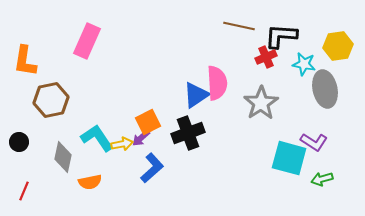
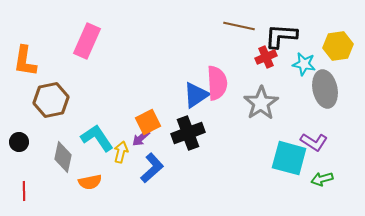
yellow arrow: moved 1 px left, 8 px down; rotated 65 degrees counterclockwise
red line: rotated 24 degrees counterclockwise
